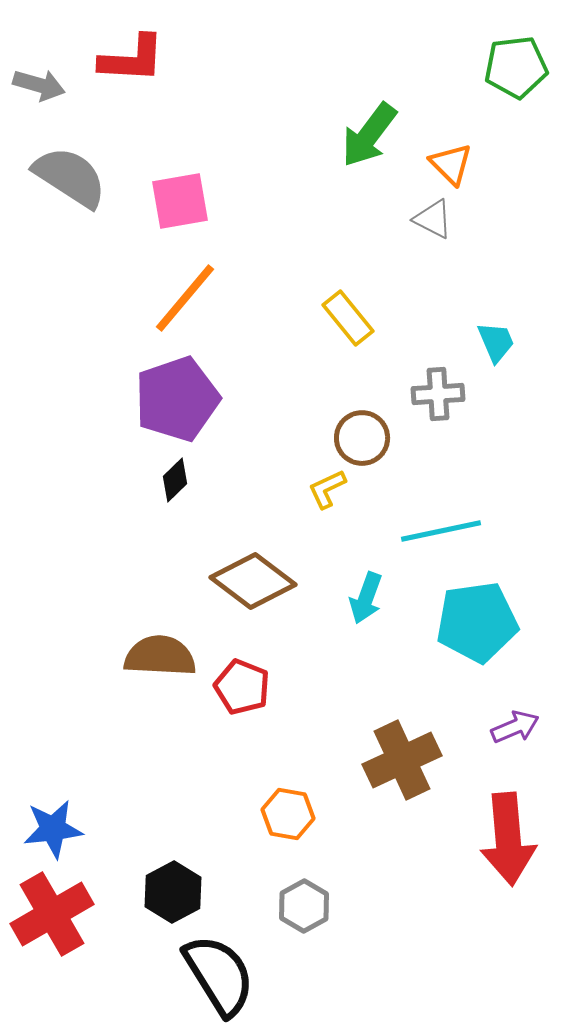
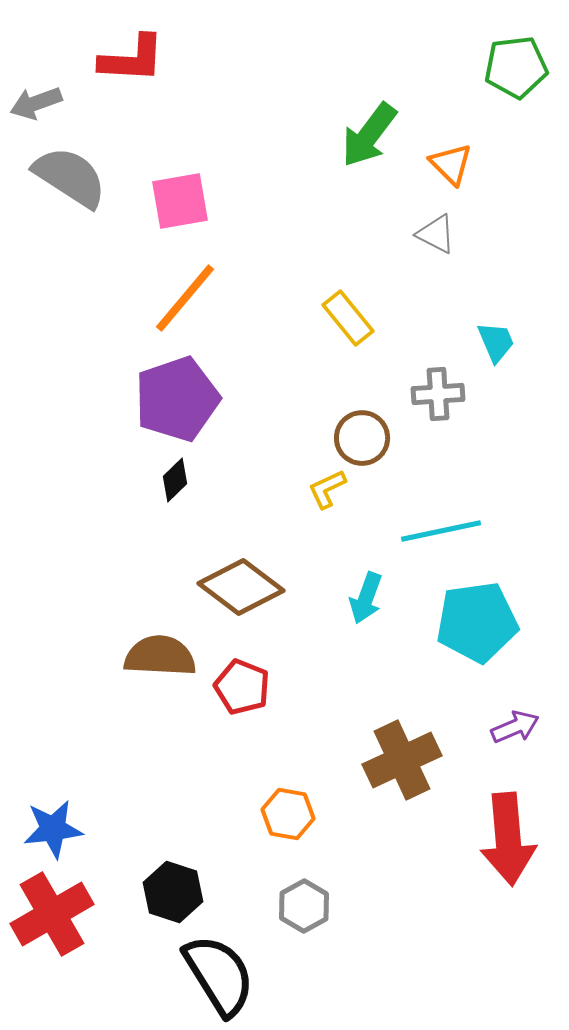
gray arrow: moved 3 px left, 18 px down; rotated 144 degrees clockwise
gray triangle: moved 3 px right, 15 px down
brown diamond: moved 12 px left, 6 px down
black hexagon: rotated 14 degrees counterclockwise
